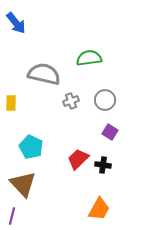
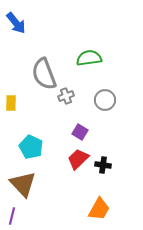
gray semicircle: rotated 124 degrees counterclockwise
gray cross: moved 5 px left, 5 px up
purple square: moved 30 px left
